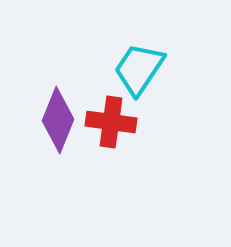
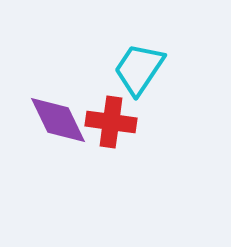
purple diamond: rotated 48 degrees counterclockwise
